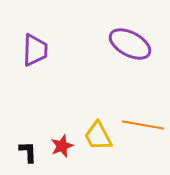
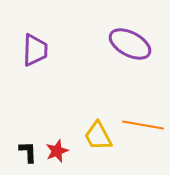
red star: moved 5 px left, 5 px down
